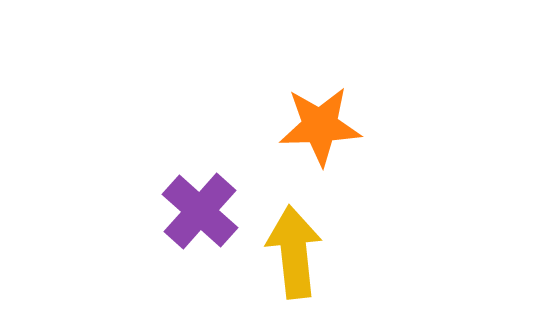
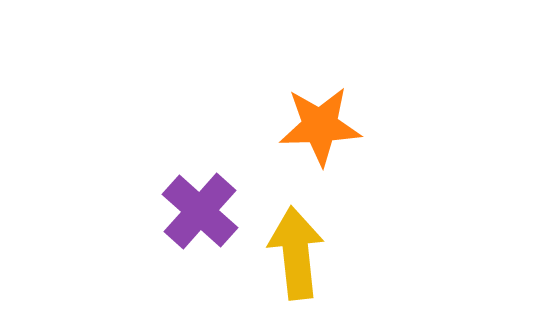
yellow arrow: moved 2 px right, 1 px down
